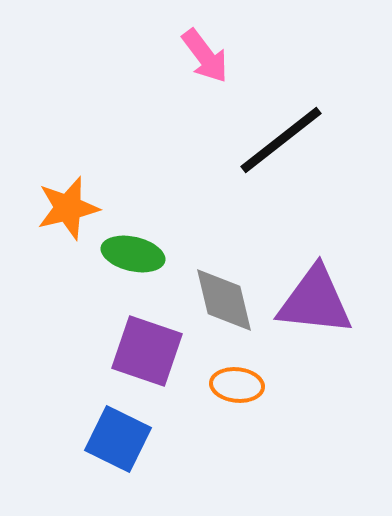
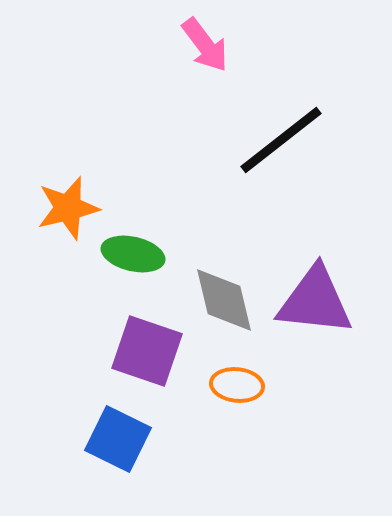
pink arrow: moved 11 px up
